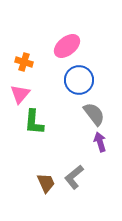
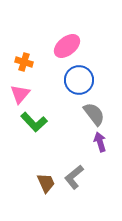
green L-shape: rotated 48 degrees counterclockwise
